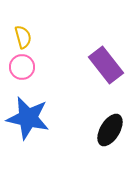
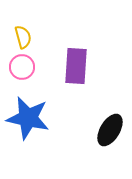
purple rectangle: moved 30 px left, 1 px down; rotated 42 degrees clockwise
